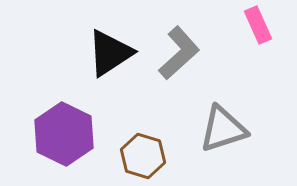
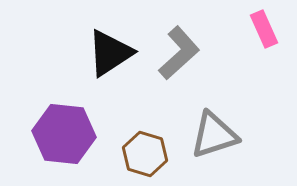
pink rectangle: moved 6 px right, 4 px down
gray triangle: moved 9 px left, 6 px down
purple hexagon: rotated 20 degrees counterclockwise
brown hexagon: moved 2 px right, 2 px up
